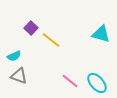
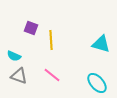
purple square: rotated 24 degrees counterclockwise
cyan triangle: moved 10 px down
yellow line: rotated 48 degrees clockwise
cyan semicircle: rotated 48 degrees clockwise
pink line: moved 18 px left, 6 px up
